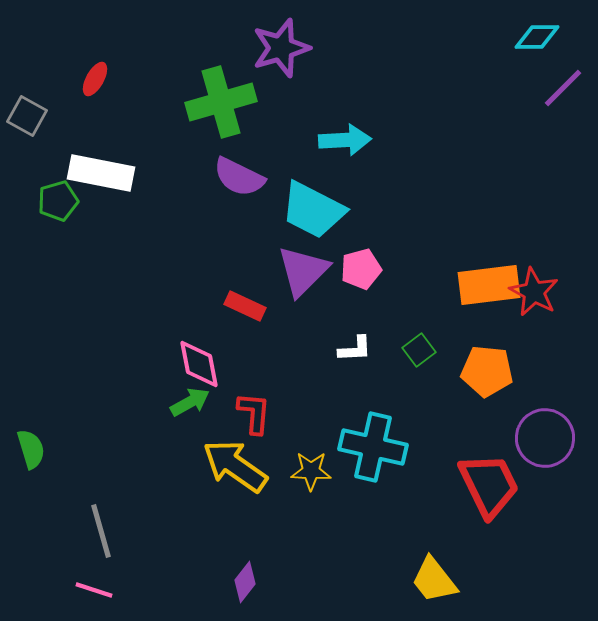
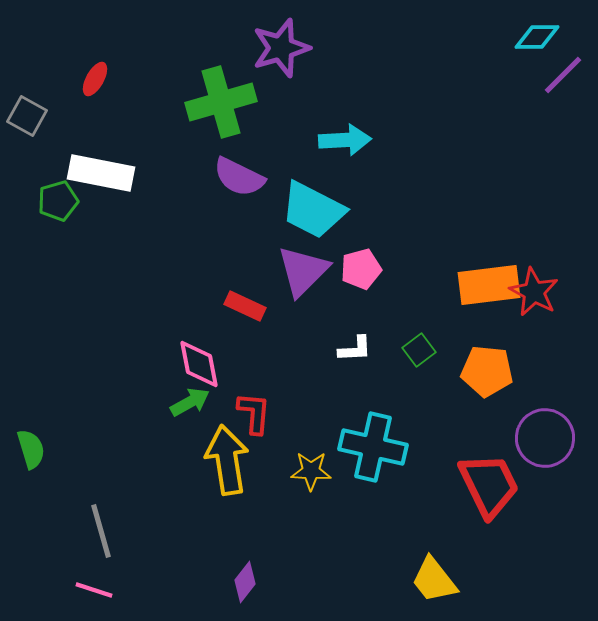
purple line: moved 13 px up
yellow arrow: moved 8 px left, 6 px up; rotated 46 degrees clockwise
